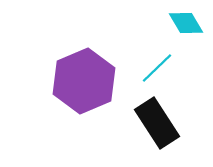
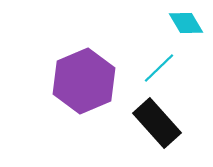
cyan line: moved 2 px right
black rectangle: rotated 9 degrees counterclockwise
